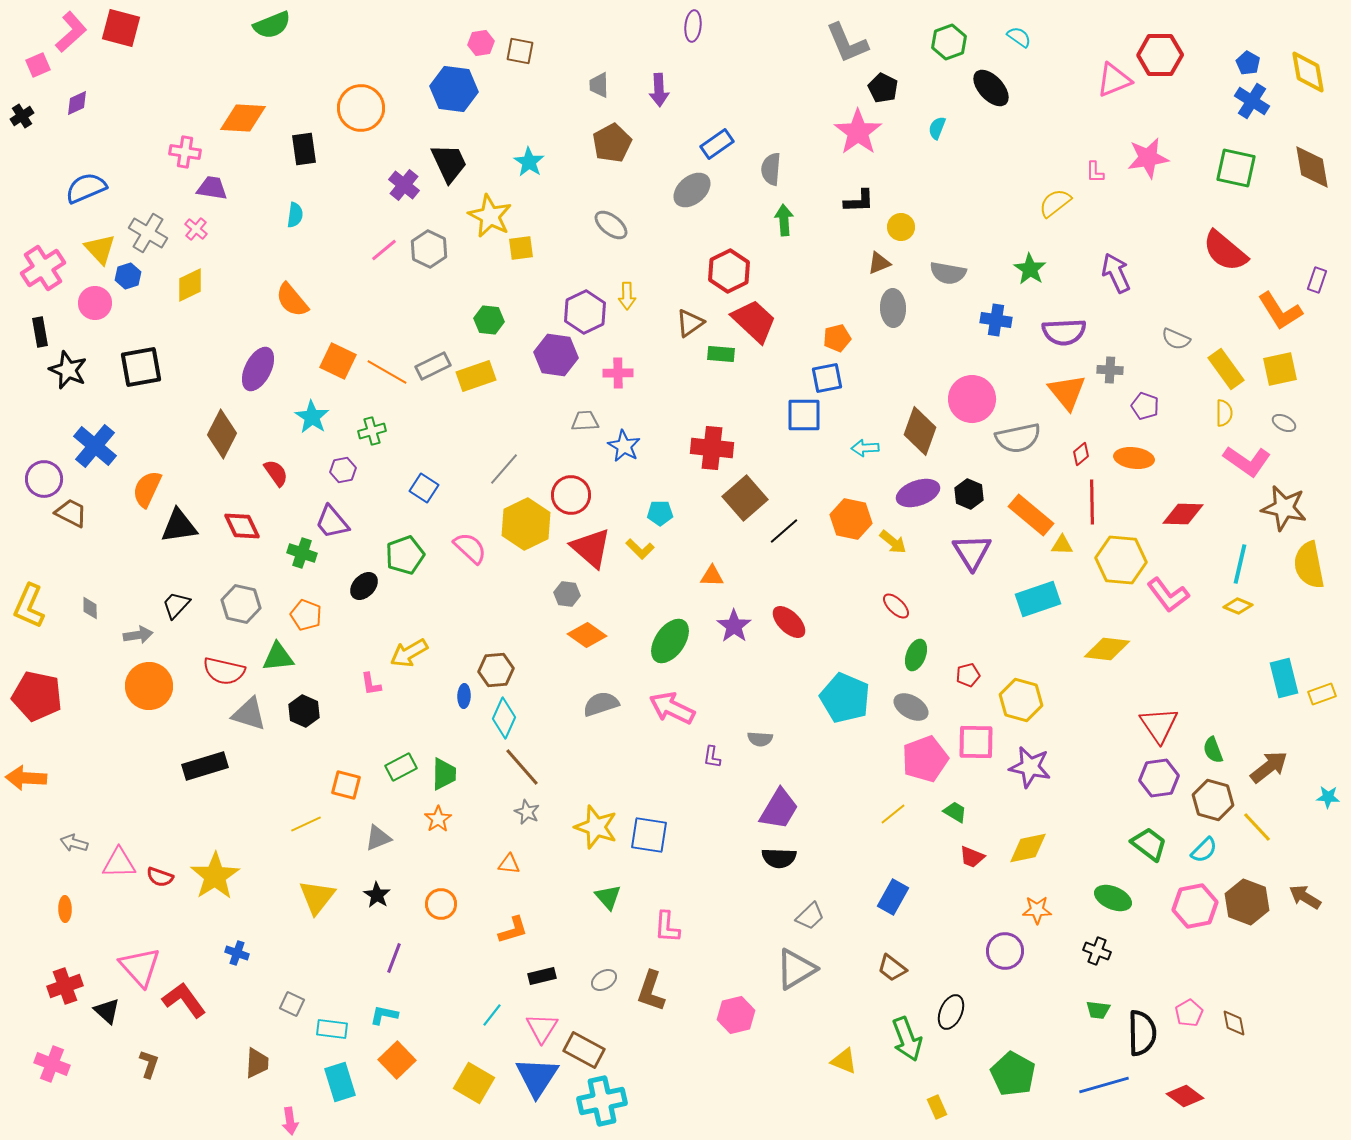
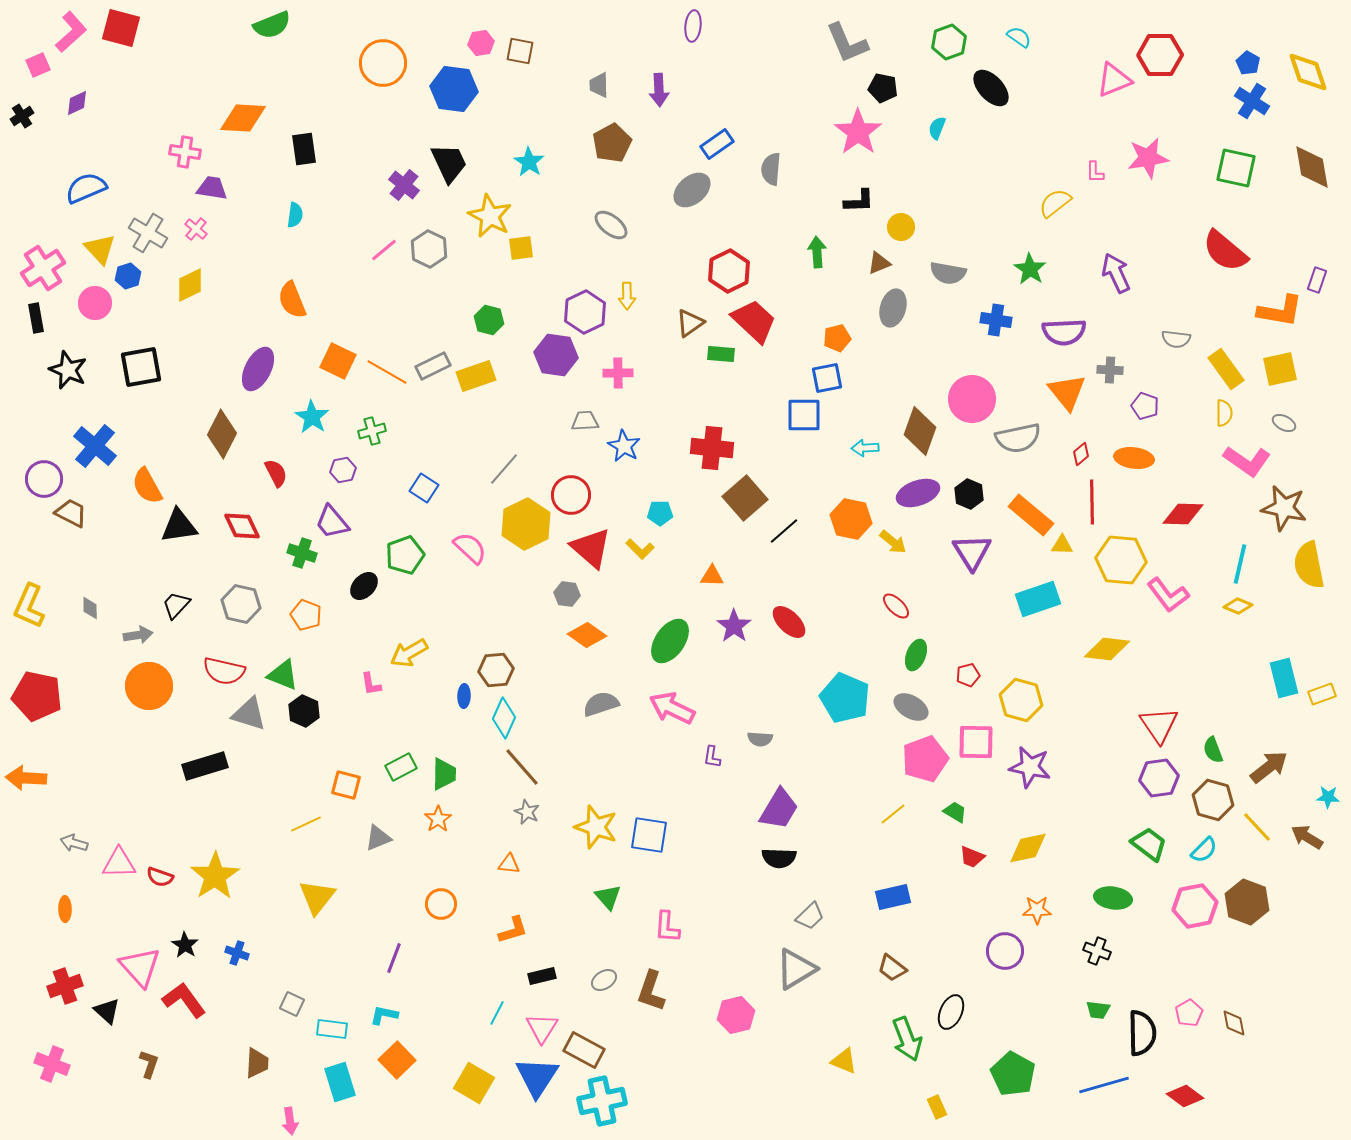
yellow diamond at (1308, 72): rotated 9 degrees counterclockwise
black pentagon at (883, 88): rotated 16 degrees counterclockwise
orange circle at (361, 108): moved 22 px right, 45 px up
green arrow at (784, 220): moved 33 px right, 32 px down
orange semicircle at (292, 300): rotated 18 degrees clockwise
gray ellipse at (893, 308): rotated 18 degrees clockwise
orange L-shape at (1280, 311): rotated 48 degrees counterclockwise
green hexagon at (489, 320): rotated 8 degrees clockwise
black rectangle at (40, 332): moved 4 px left, 14 px up
gray semicircle at (1176, 339): rotated 16 degrees counterclockwise
red semicircle at (276, 473): rotated 8 degrees clockwise
orange semicircle at (147, 489): moved 3 px up; rotated 54 degrees counterclockwise
green triangle at (278, 657): moved 5 px right, 18 px down; rotated 28 degrees clockwise
black star at (377, 895): moved 192 px left, 50 px down
blue rectangle at (893, 897): rotated 48 degrees clockwise
brown arrow at (1305, 897): moved 2 px right, 60 px up
green ellipse at (1113, 898): rotated 15 degrees counterclockwise
cyan line at (492, 1015): moved 5 px right, 2 px up; rotated 10 degrees counterclockwise
